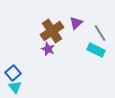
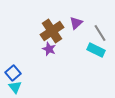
purple star: moved 1 px right
